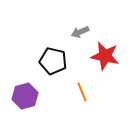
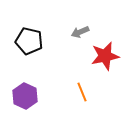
red star: rotated 24 degrees counterclockwise
black pentagon: moved 24 px left, 20 px up
purple hexagon: rotated 20 degrees counterclockwise
